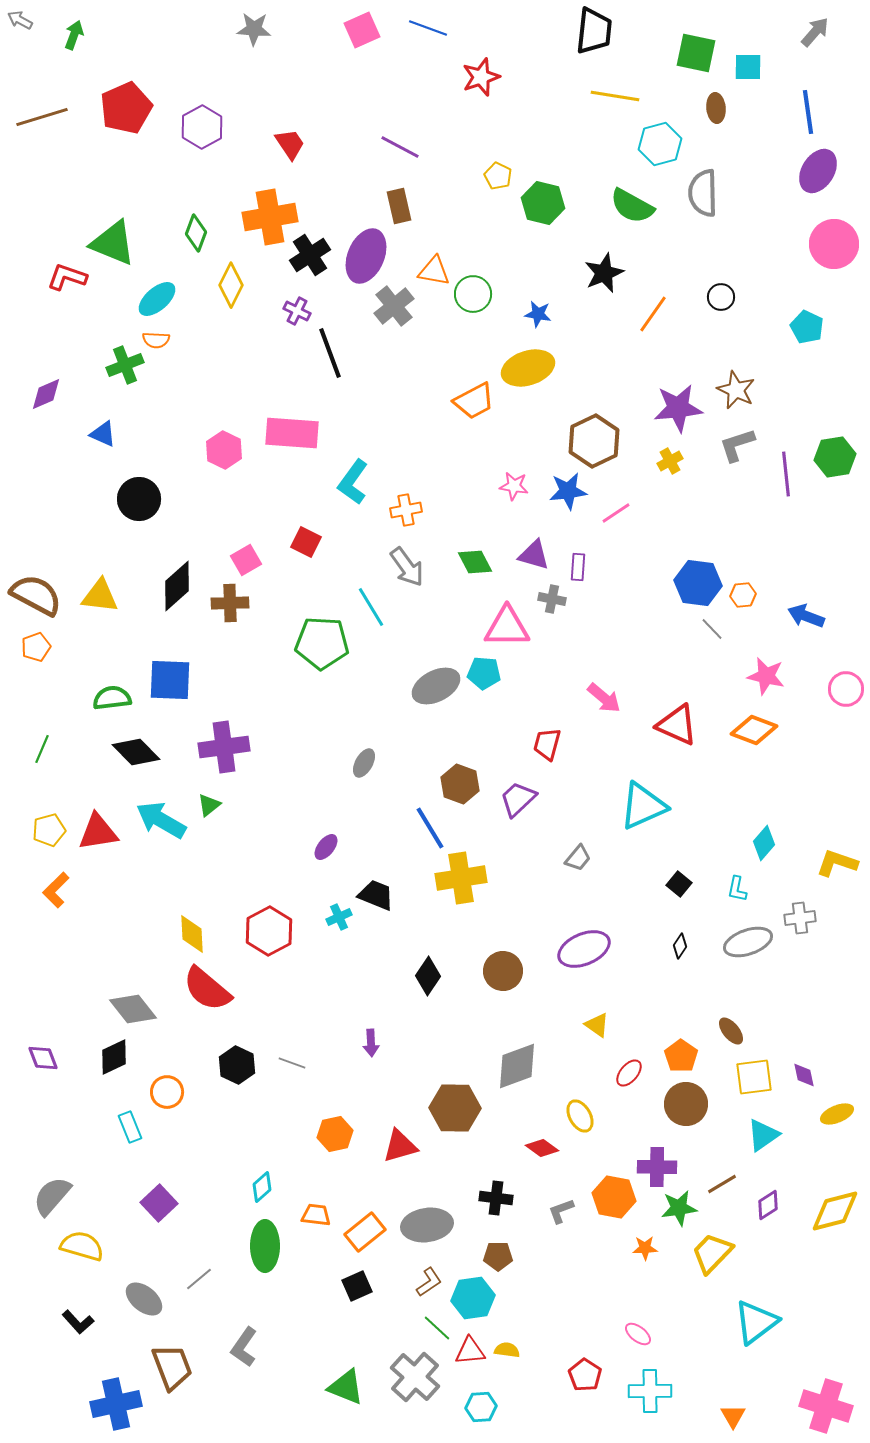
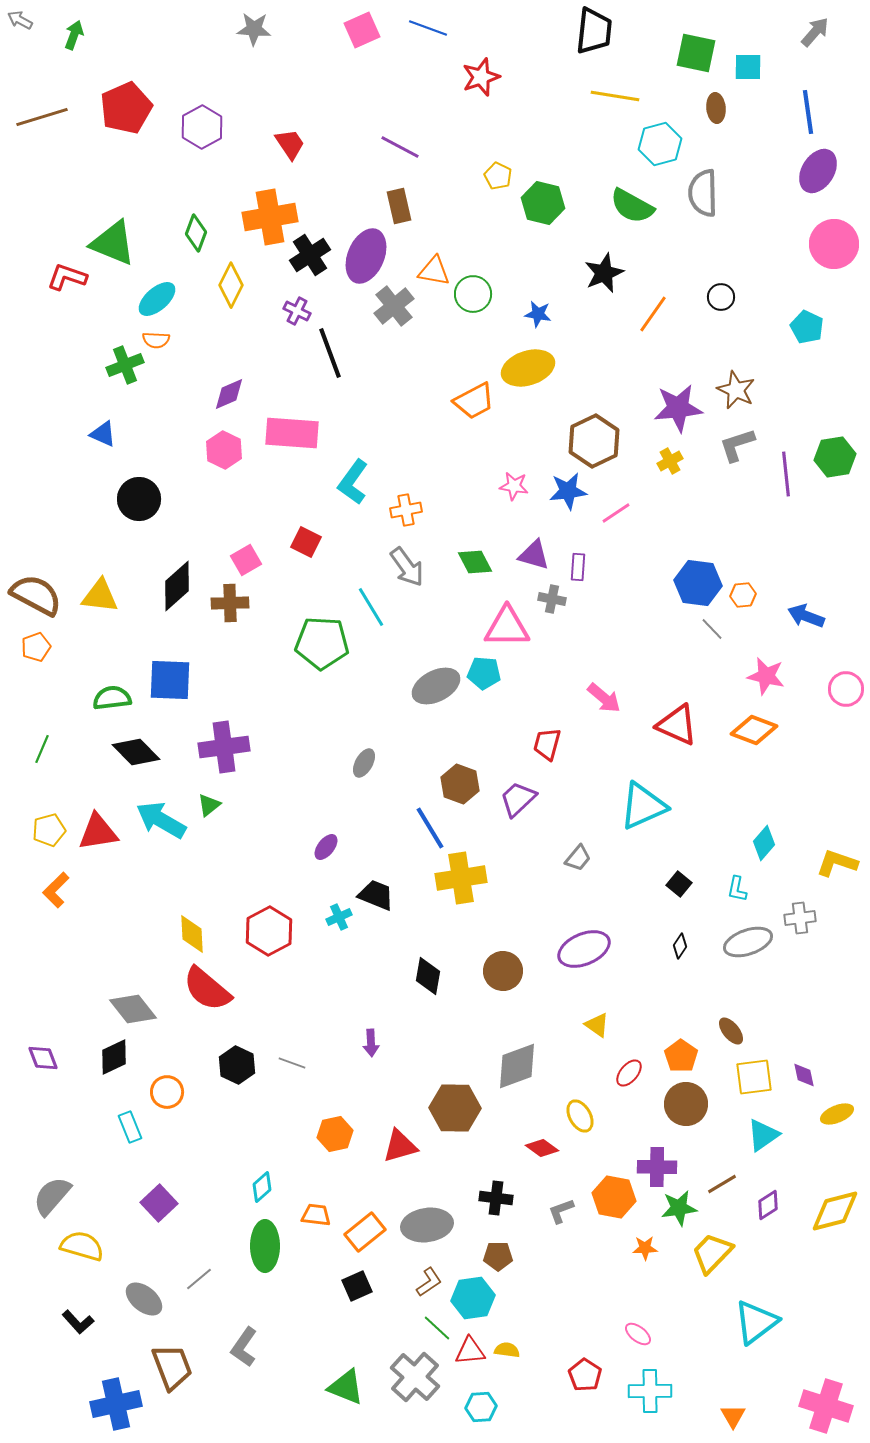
purple diamond at (46, 394): moved 183 px right
black diamond at (428, 976): rotated 24 degrees counterclockwise
